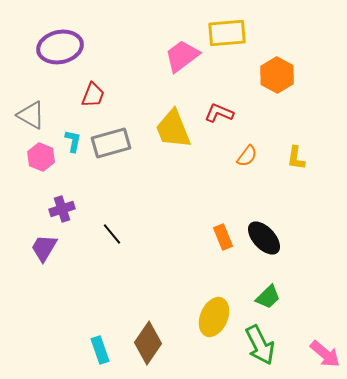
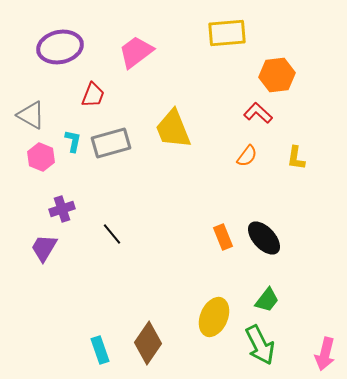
pink trapezoid: moved 46 px left, 4 px up
orange hexagon: rotated 24 degrees clockwise
red L-shape: moved 39 px right; rotated 20 degrees clockwise
green trapezoid: moved 1 px left, 3 px down; rotated 8 degrees counterclockwise
pink arrow: rotated 64 degrees clockwise
